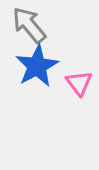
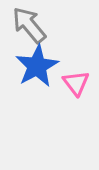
pink triangle: moved 3 px left
